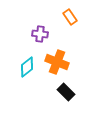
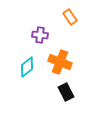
purple cross: moved 1 px down
orange cross: moved 3 px right
black rectangle: rotated 18 degrees clockwise
